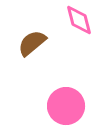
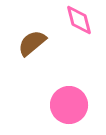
pink circle: moved 3 px right, 1 px up
